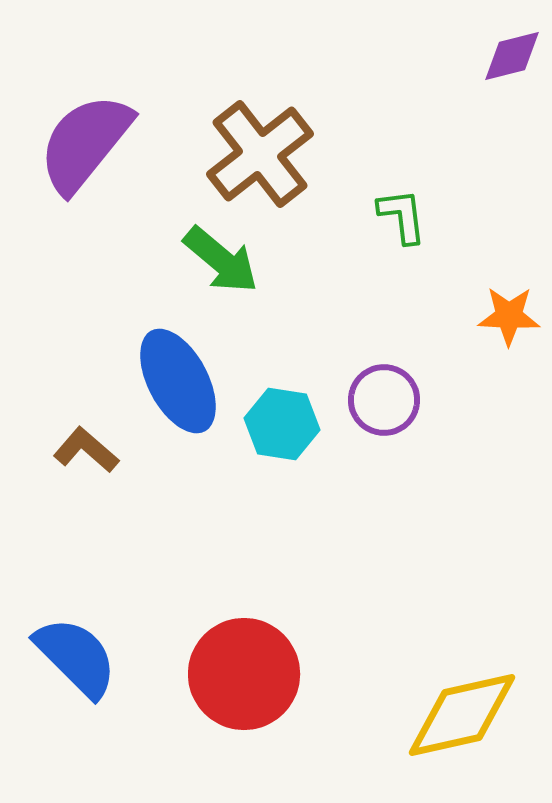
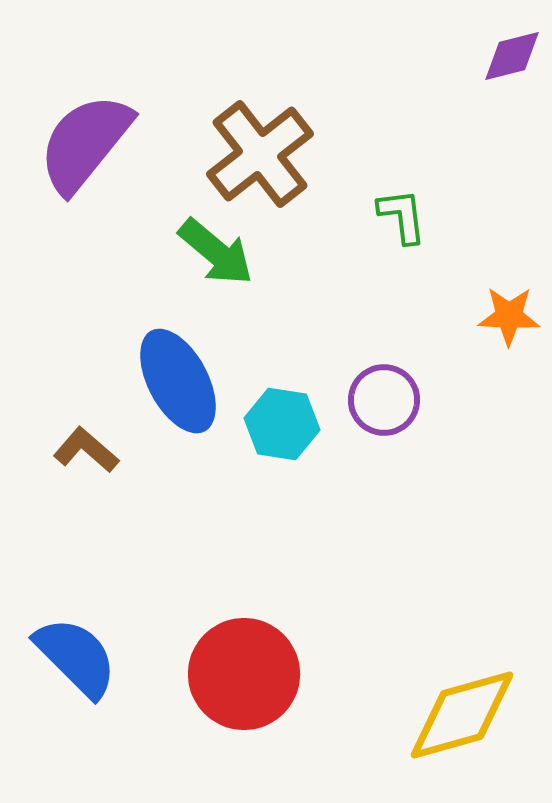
green arrow: moved 5 px left, 8 px up
yellow diamond: rotated 3 degrees counterclockwise
